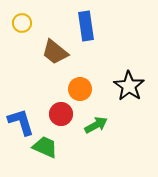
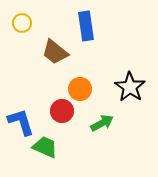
black star: moved 1 px right, 1 px down
red circle: moved 1 px right, 3 px up
green arrow: moved 6 px right, 2 px up
